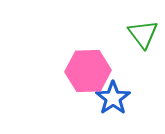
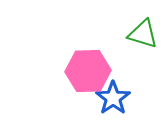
green triangle: rotated 36 degrees counterclockwise
